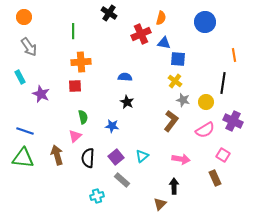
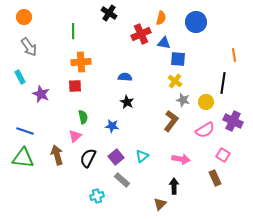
blue circle: moved 9 px left
black semicircle: rotated 24 degrees clockwise
